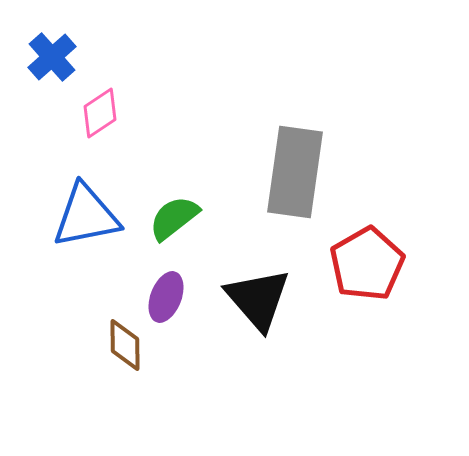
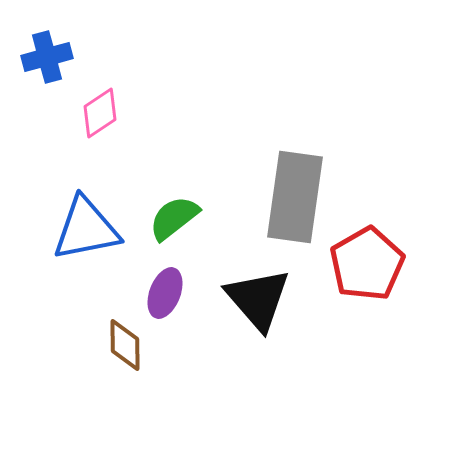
blue cross: moved 5 px left; rotated 27 degrees clockwise
gray rectangle: moved 25 px down
blue triangle: moved 13 px down
purple ellipse: moved 1 px left, 4 px up
